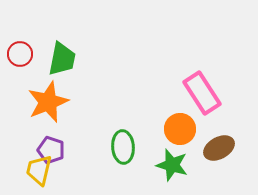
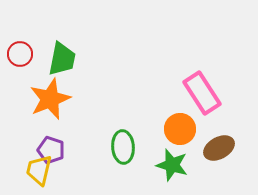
orange star: moved 2 px right, 3 px up
